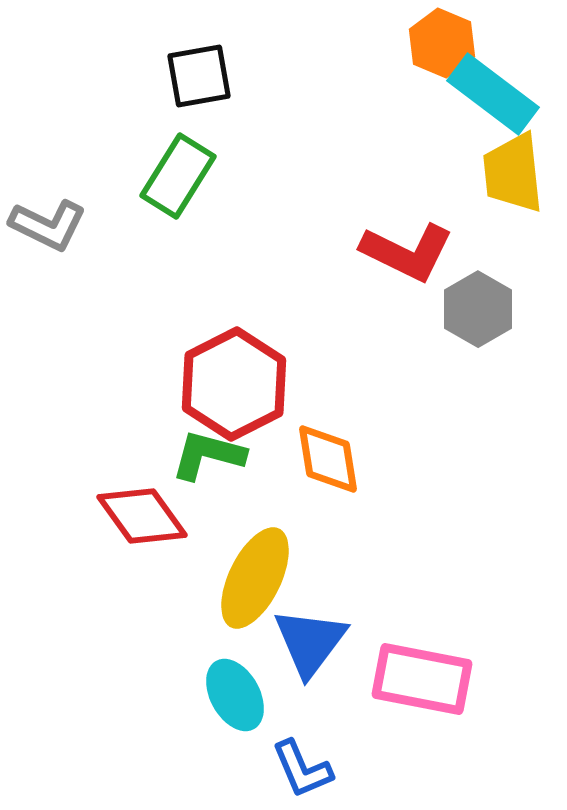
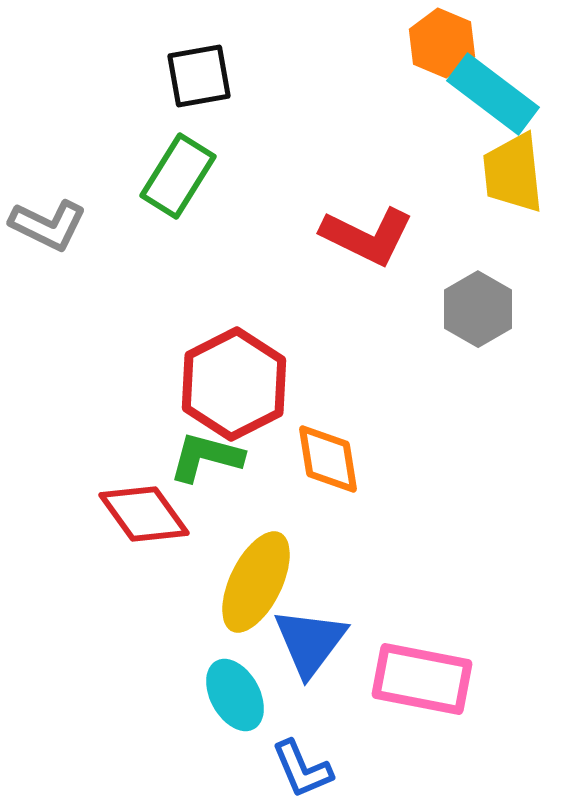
red L-shape: moved 40 px left, 16 px up
green L-shape: moved 2 px left, 2 px down
red diamond: moved 2 px right, 2 px up
yellow ellipse: moved 1 px right, 4 px down
